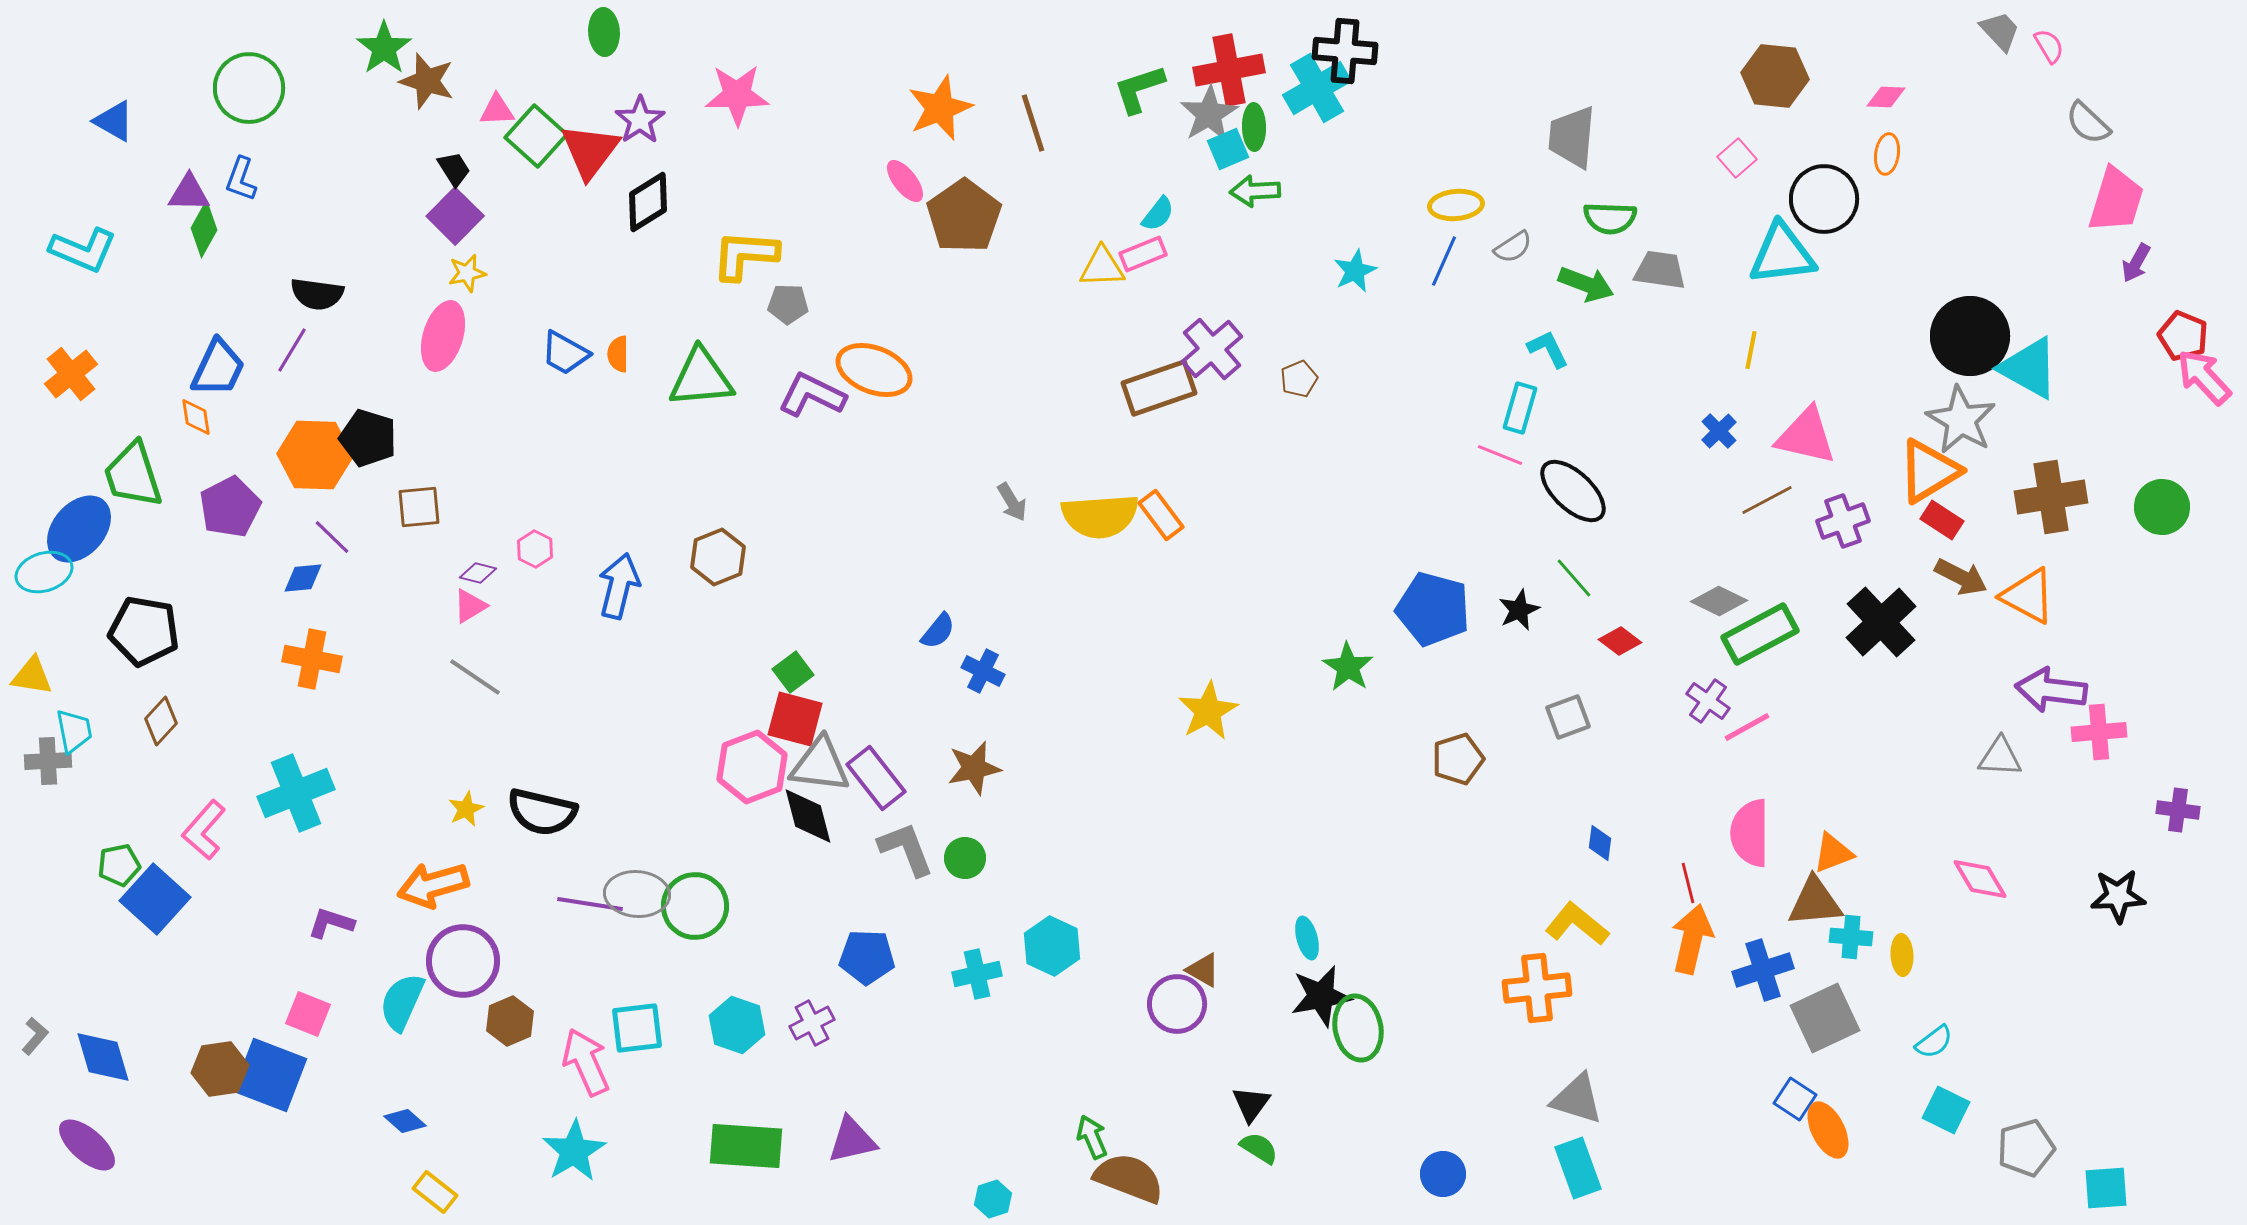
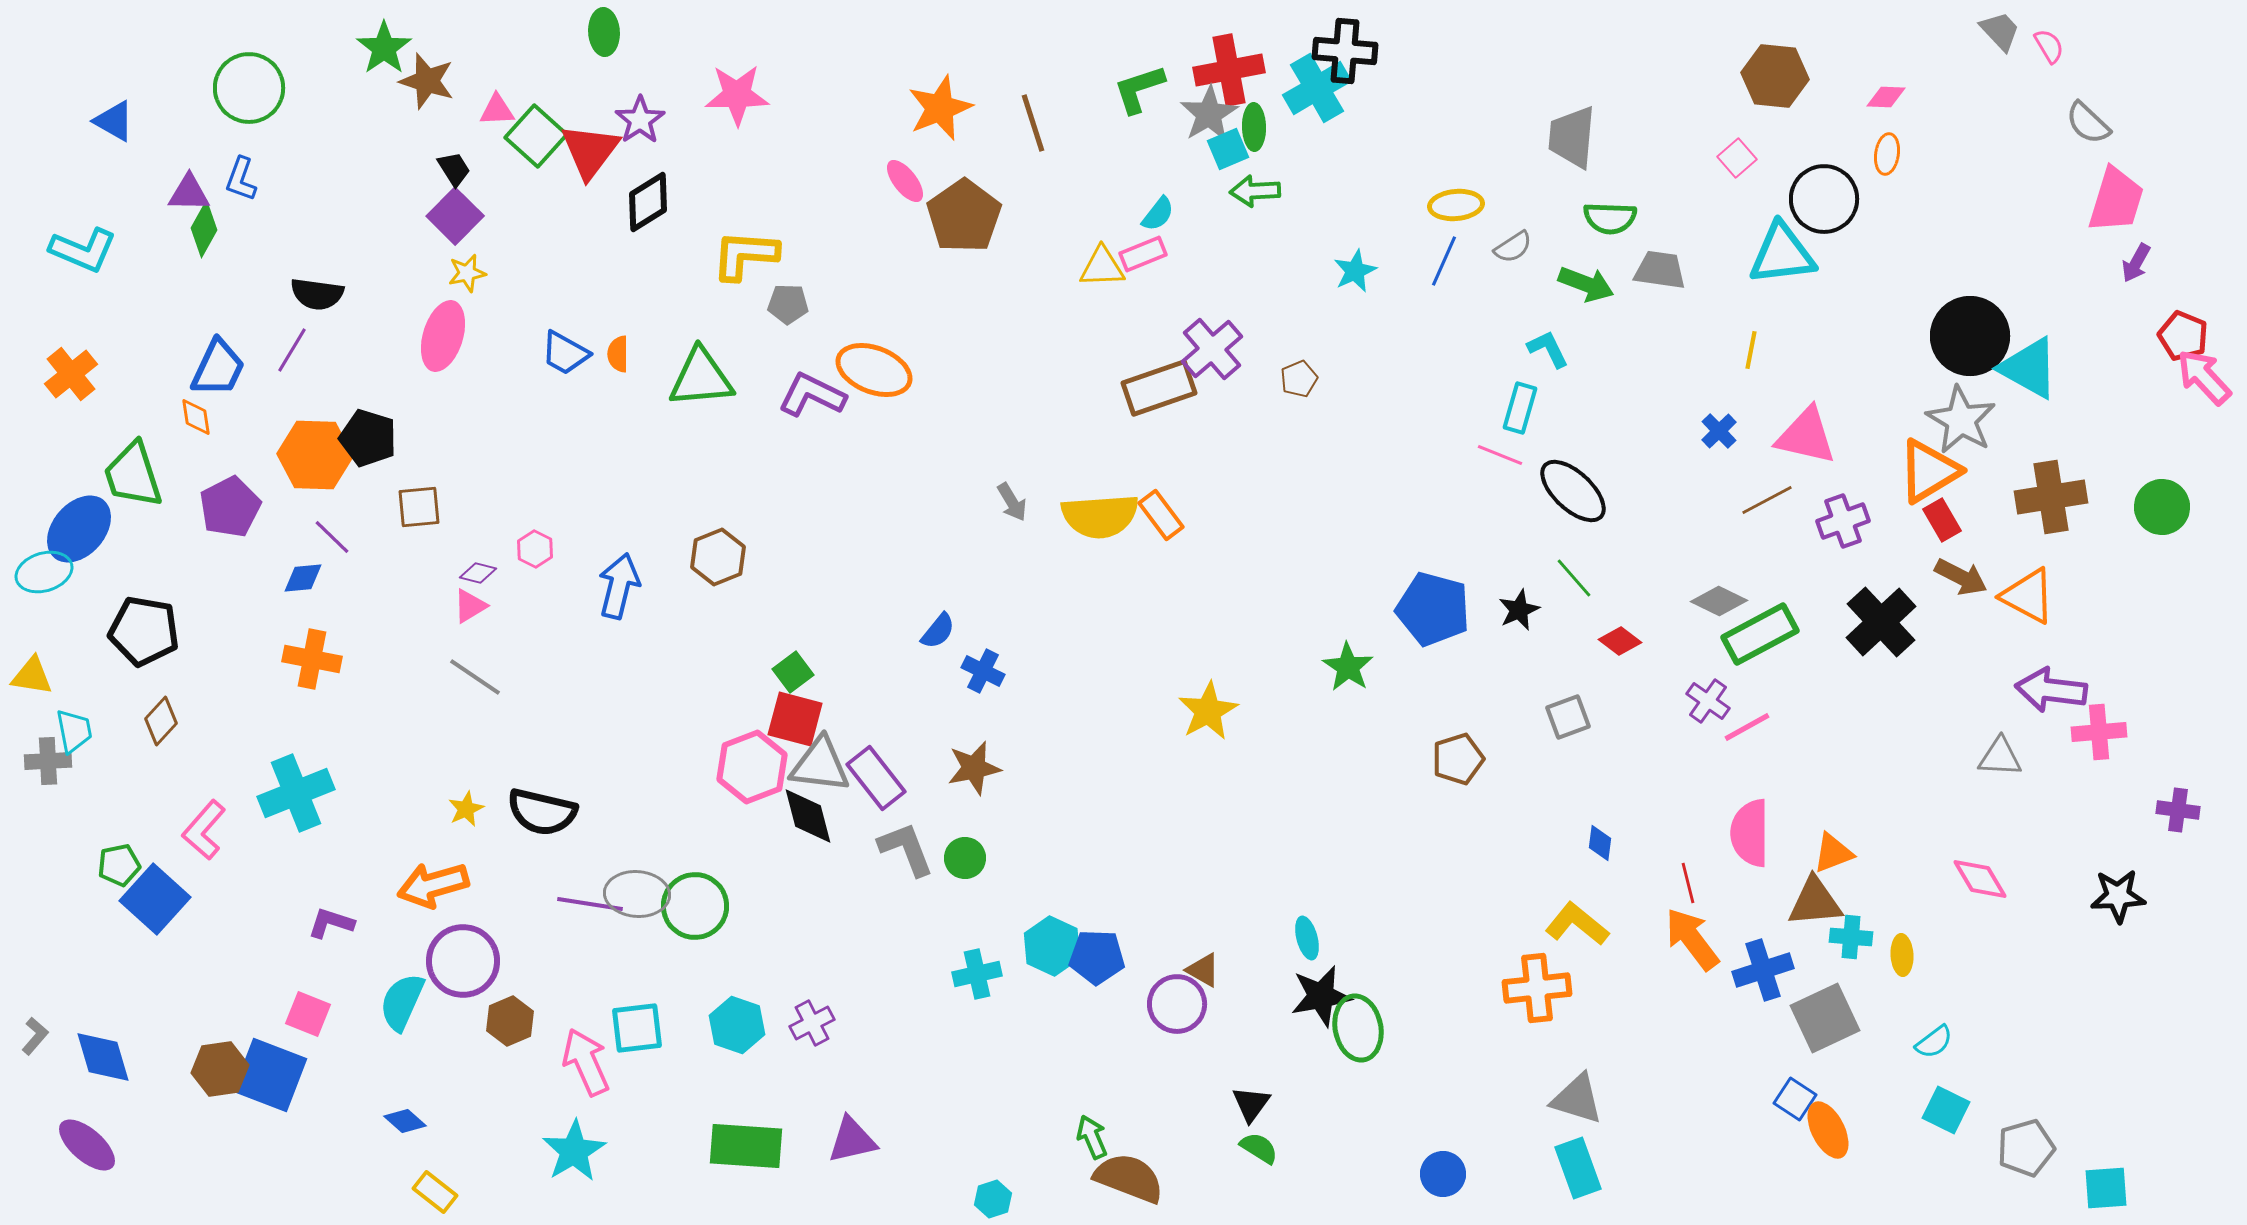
red rectangle at (1942, 520): rotated 27 degrees clockwise
orange arrow at (1692, 939): rotated 50 degrees counterclockwise
blue pentagon at (867, 957): moved 230 px right
